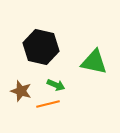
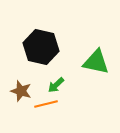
green triangle: moved 2 px right
green arrow: rotated 114 degrees clockwise
orange line: moved 2 px left
